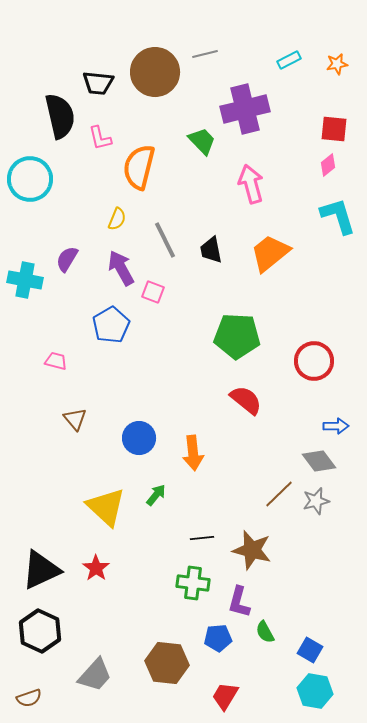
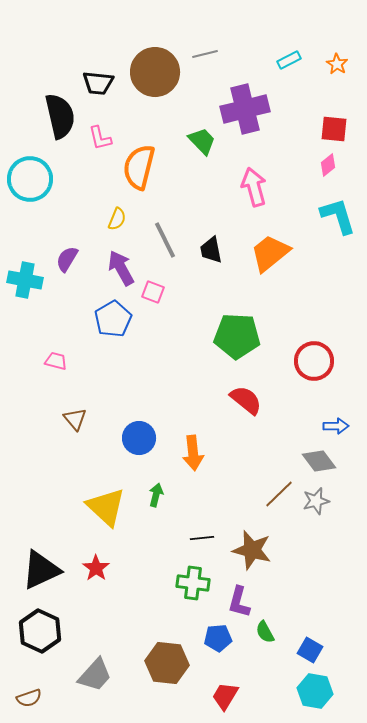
orange star at (337, 64): rotated 30 degrees counterclockwise
pink arrow at (251, 184): moved 3 px right, 3 px down
blue pentagon at (111, 325): moved 2 px right, 6 px up
green arrow at (156, 495): rotated 25 degrees counterclockwise
